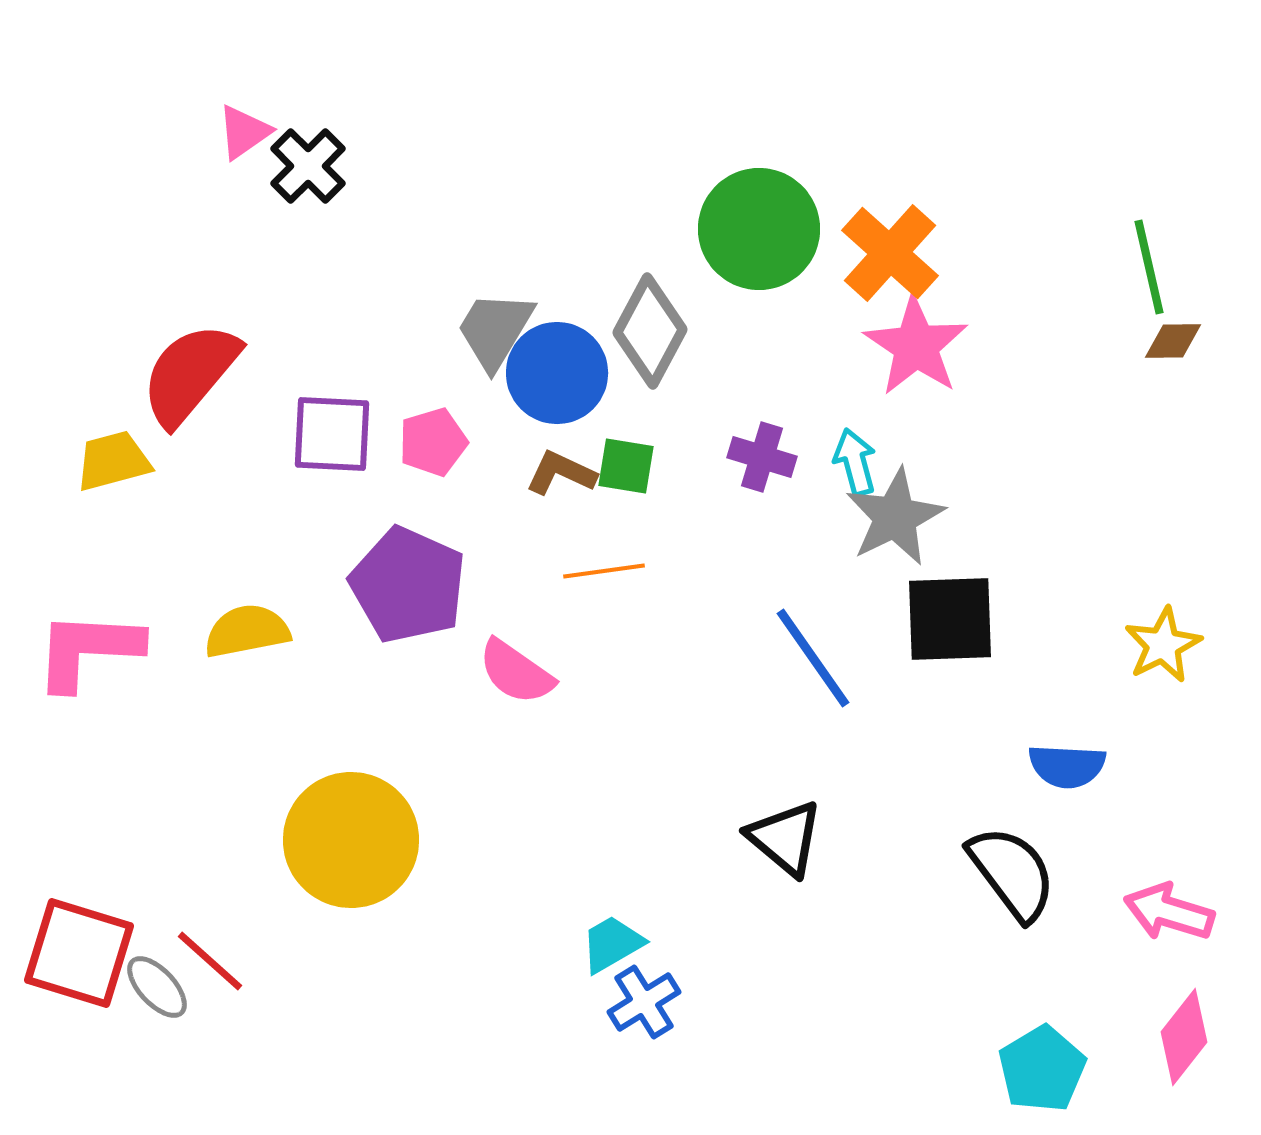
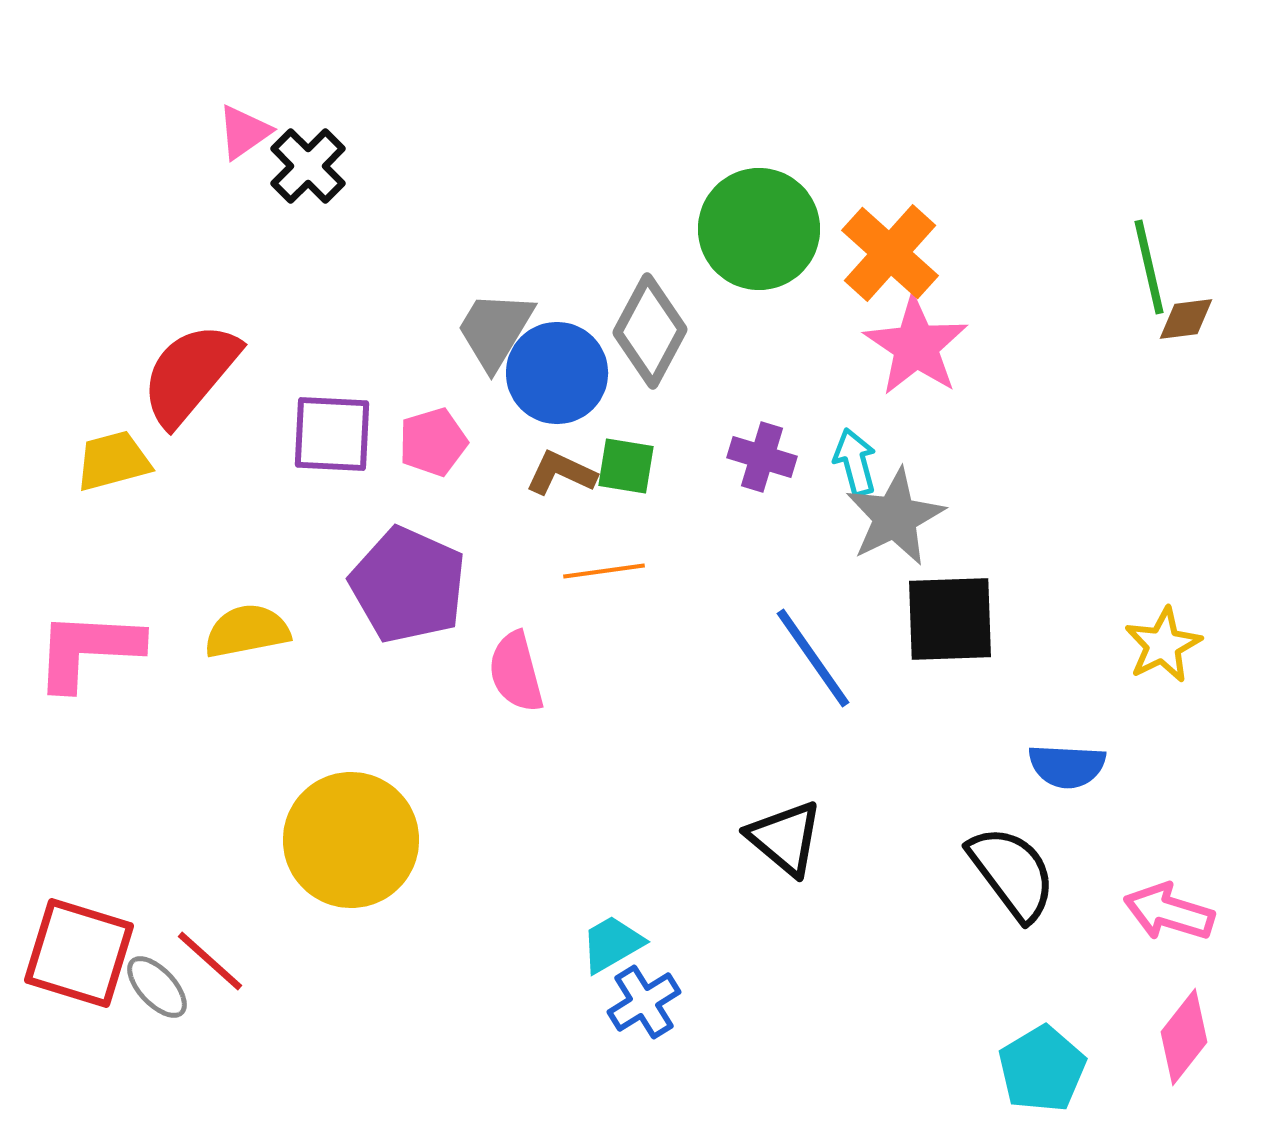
brown diamond: moved 13 px right, 22 px up; rotated 6 degrees counterclockwise
pink semicircle: rotated 40 degrees clockwise
